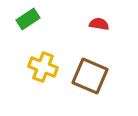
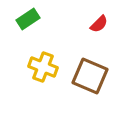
red semicircle: rotated 126 degrees clockwise
